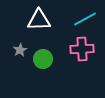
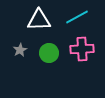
cyan line: moved 8 px left, 2 px up
green circle: moved 6 px right, 6 px up
